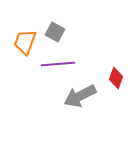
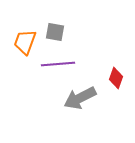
gray square: rotated 18 degrees counterclockwise
gray arrow: moved 2 px down
